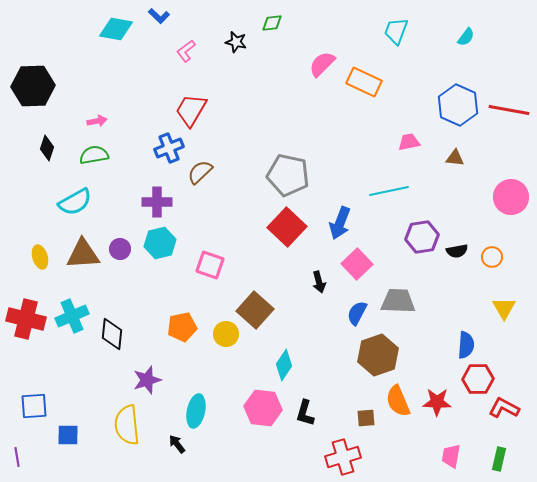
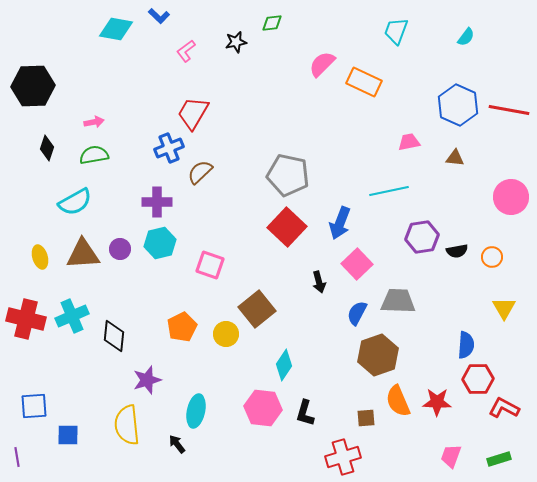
black star at (236, 42): rotated 25 degrees counterclockwise
red trapezoid at (191, 110): moved 2 px right, 3 px down
pink arrow at (97, 121): moved 3 px left, 1 px down
brown square at (255, 310): moved 2 px right, 1 px up; rotated 9 degrees clockwise
orange pentagon at (182, 327): rotated 16 degrees counterclockwise
black diamond at (112, 334): moved 2 px right, 2 px down
pink trapezoid at (451, 456): rotated 10 degrees clockwise
green rectangle at (499, 459): rotated 60 degrees clockwise
